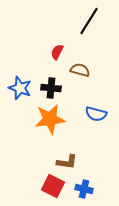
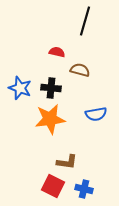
black line: moved 4 px left; rotated 16 degrees counterclockwise
red semicircle: rotated 77 degrees clockwise
blue semicircle: rotated 25 degrees counterclockwise
